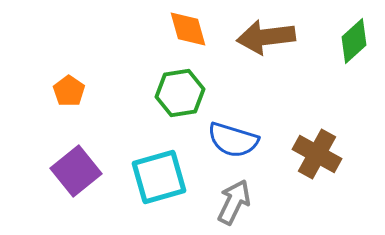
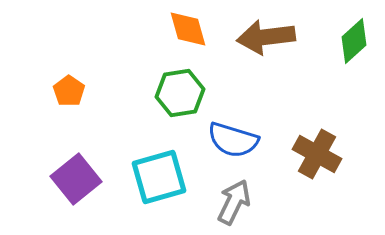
purple square: moved 8 px down
